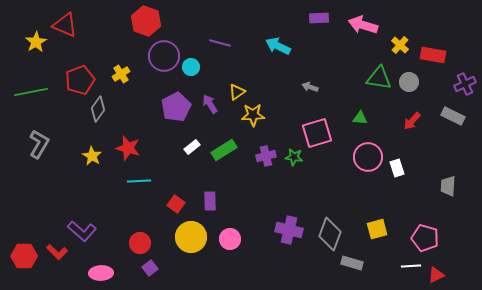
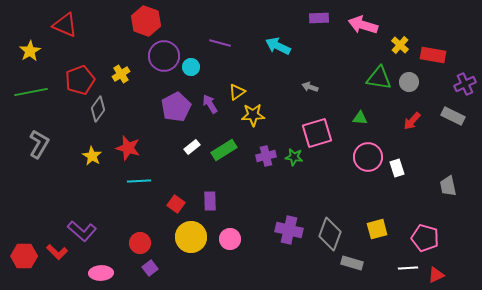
yellow star at (36, 42): moved 6 px left, 9 px down
gray trapezoid at (448, 186): rotated 15 degrees counterclockwise
white line at (411, 266): moved 3 px left, 2 px down
